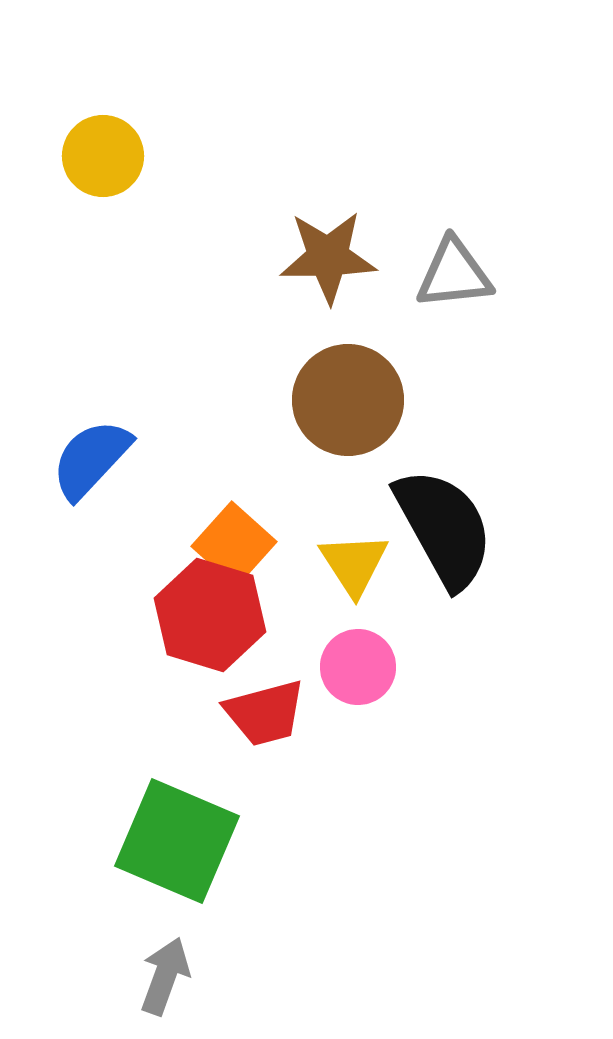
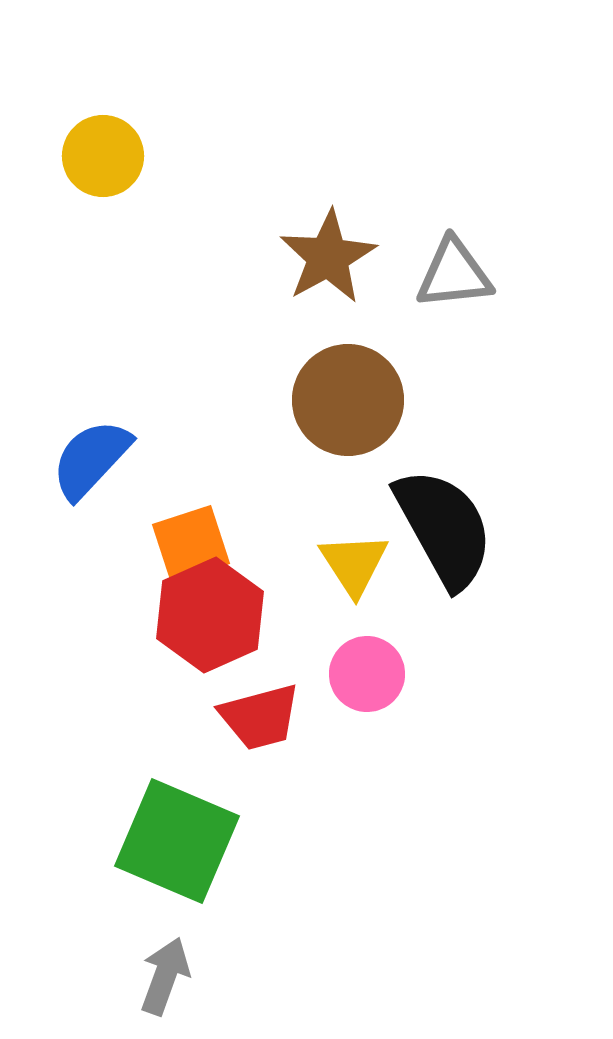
brown star: rotated 28 degrees counterclockwise
orange square: moved 43 px left; rotated 30 degrees clockwise
red hexagon: rotated 19 degrees clockwise
pink circle: moved 9 px right, 7 px down
red trapezoid: moved 5 px left, 4 px down
